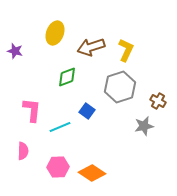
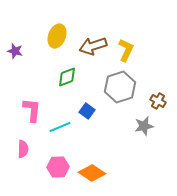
yellow ellipse: moved 2 px right, 3 px down
brown arrow: moved 2 px right, 1 px up
pink semicircle: moved 2 px up
